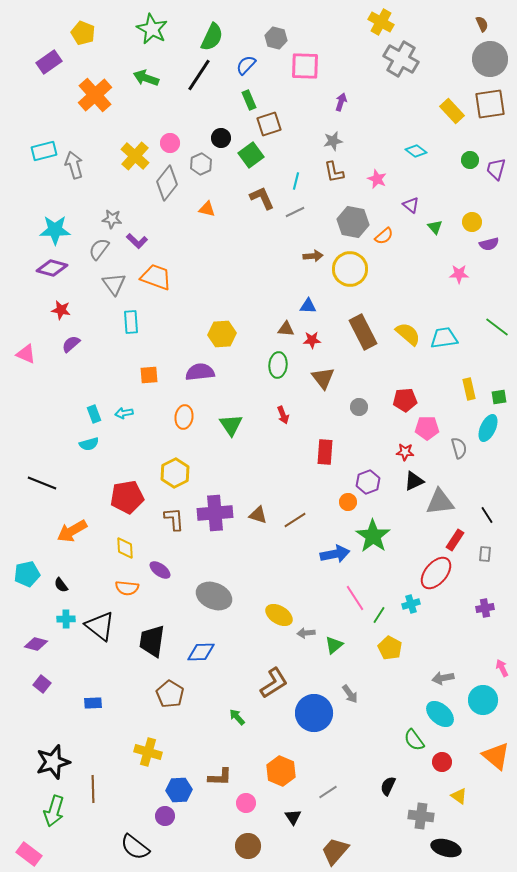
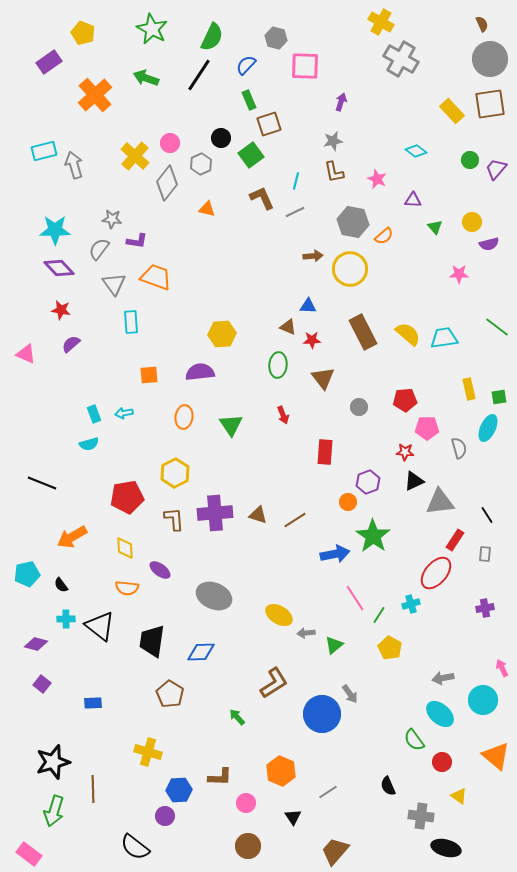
purple trapezoid at (496, 169): rotated 25 degrees clockwise
purple triangle at (411, 205): moved 2 px right, 5 px up; rotated 36 degrees counterclockwise
purple L-shape at (137, 241): rotated 35 degrees counterclockwise
purple diamond at (52, 268): moved 7 px right; rotated 32 degrees clockwise
brown triangle at (286, 329): moved 2 px right, 2 px up; rotated 18 degrees clockwise
orange arrow at (72, 531): moved 6 px down
blue circle at (314, 713): moved 8 px right, 1 px down
black semicircle at (388, 786): rotated 48 degrees counterclockwise
